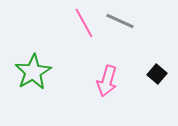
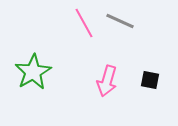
black square: moved 7 px left, 6 px down; rotated 30 degrees counterclockwise
